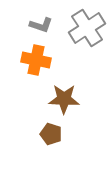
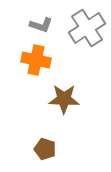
brown pentagon: moved 6 px left, 15 px down
